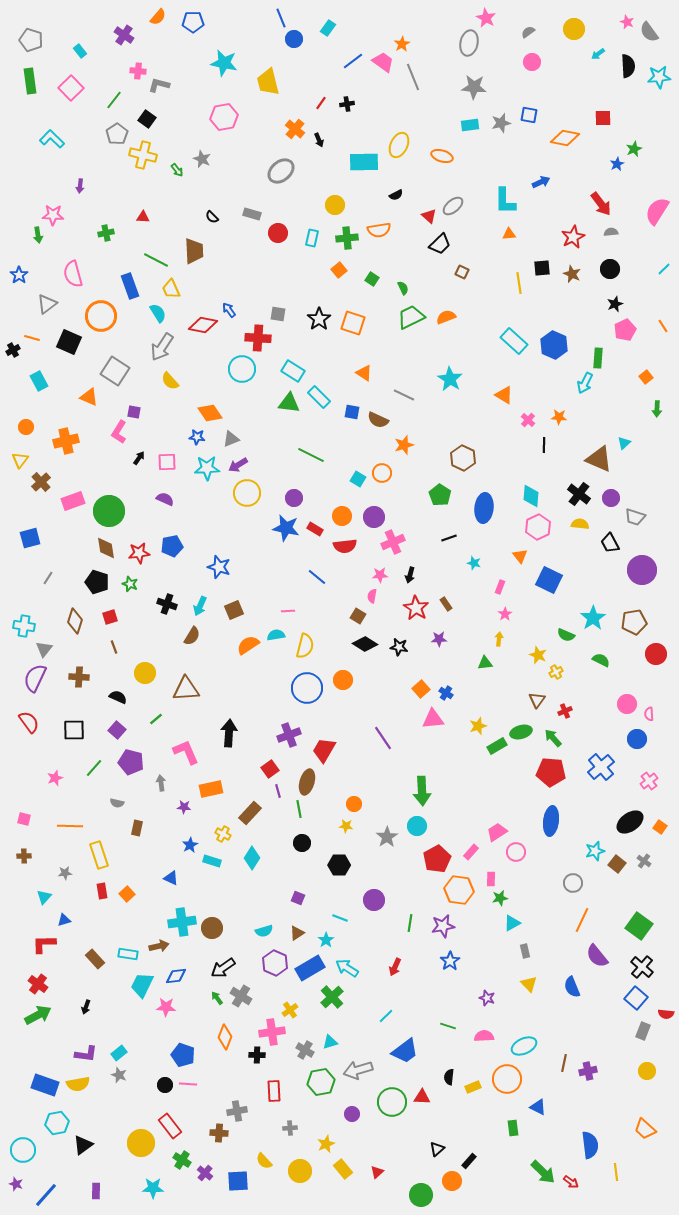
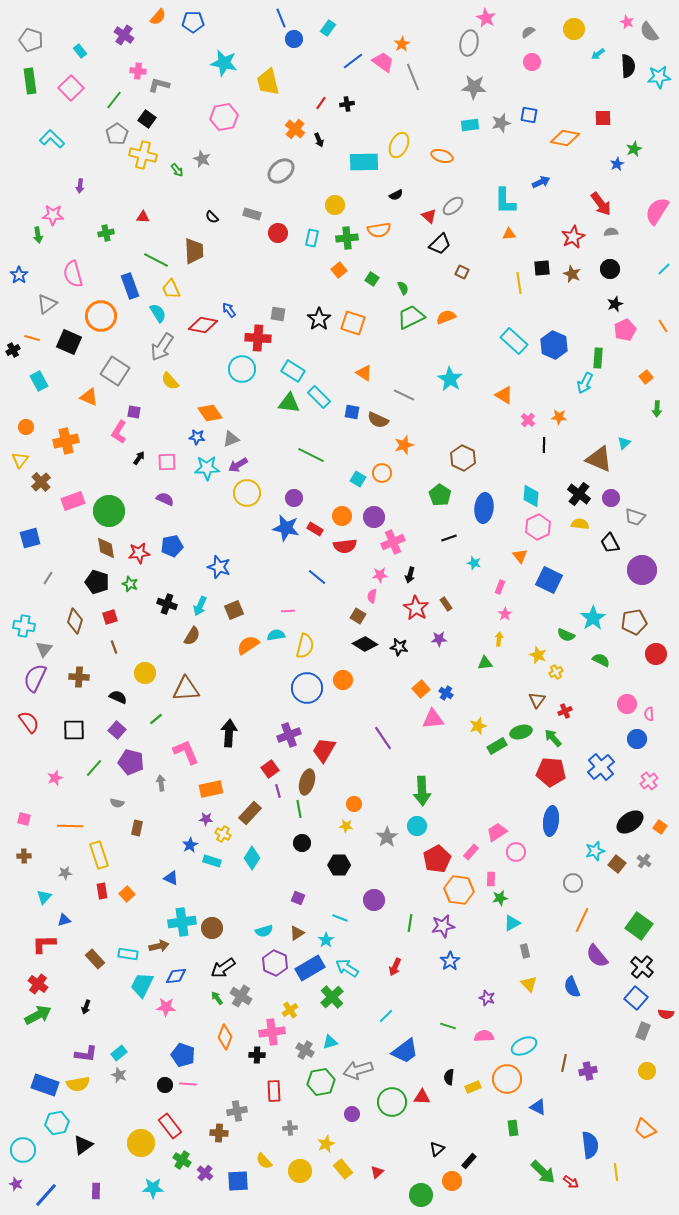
purple star at (184, 807): moved 22 px right, 12 px down
